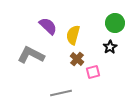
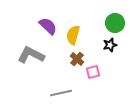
black star: moved 2 px up; rotated 16 degrees clockwise
